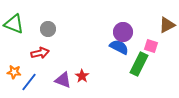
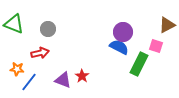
pink square: moved 5 px right
orange star: moved 3 px right, 3 px up
